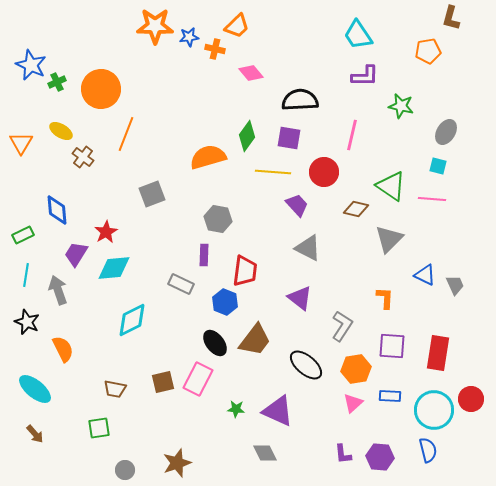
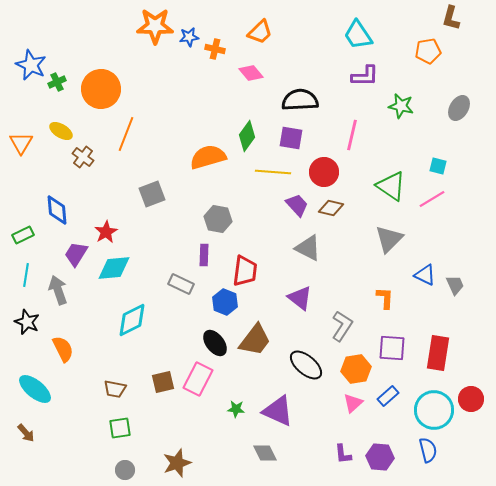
orange trapezoid at (237, 26): moved 23 px right, 6 px down
gray ellipse at (446, 132): moved 13 px right, 24 px up
purple square at (289, 138): moved 2 px right
pink line at (432, 199): rotated 36 degrees counterclockwise
brown diamond at (356, 209): moved 25 px left, 1 px up
purple square at (392, 346): moved 2 px down
blue rectangle at (390, 396): moved 2 px left; rotated 45 degrees counterclockwise
green square at (99, 428): moved 21 px right
brown arrow at (35, 434): moved 9 px left, 1 px up
